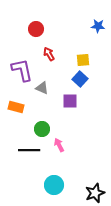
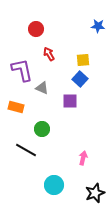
pink arrow: moved 24 px right, 13 px down; rotated 40 degrees clockwise
black line: moved 3 px left; rotated 30 degrees clockwise
